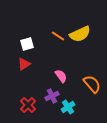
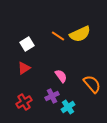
white square: rotated 16 degrees counterclockwise
red triangle: moved 4 px down
red cross: moved 4 px left, 3 px up; rotated 14 degrees clockwise
